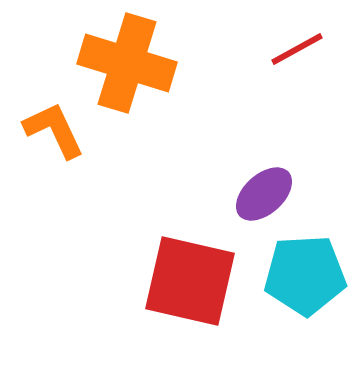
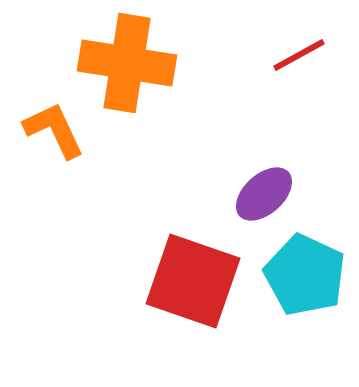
red line: moved 2 px right, 6 px down
orange cross: rotated 8 degrees counterclockwise
cyan pentagon: rotated 28 degrees clockwise
red square: moved 3 px right; rotated 6 degrees clockwise
